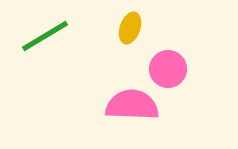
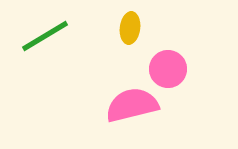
yellow ellipse: rotated 12 degrees counterclockwise
pink semicircle: rotated 16 degrees counterclockwise
